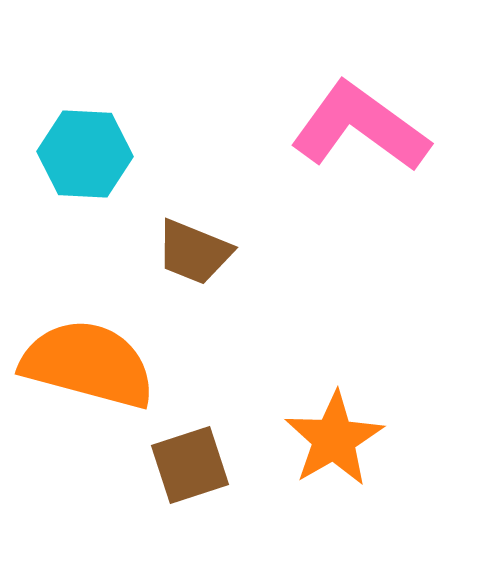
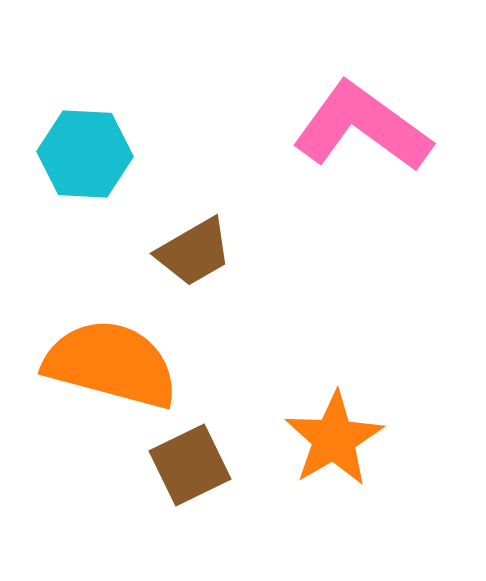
pink L-shape: moved 2 px right
brown trapezoid: rotated 52 degrees counterclockwise
orange semicircle: moved 23 px right
brown square: rotated 8 degrees counterclockwise
